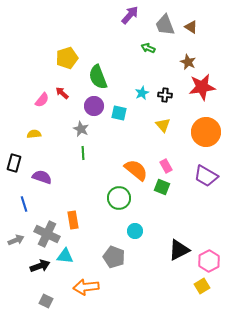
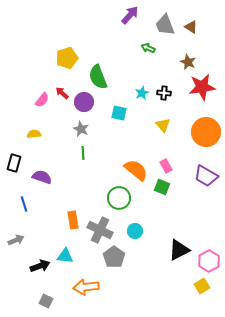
black cross: moved 1 px left, 2 px up
purple circle: moved 10 px left, 4 px up
gray cross: moved 53 px right, 4 px up
gray pentagon: rotated 15 degrees clockwise
